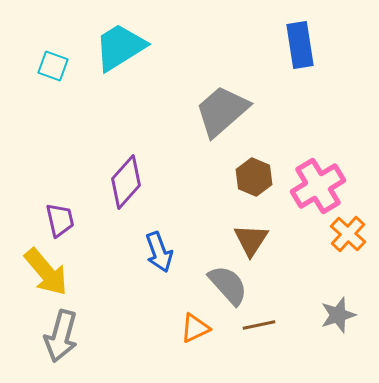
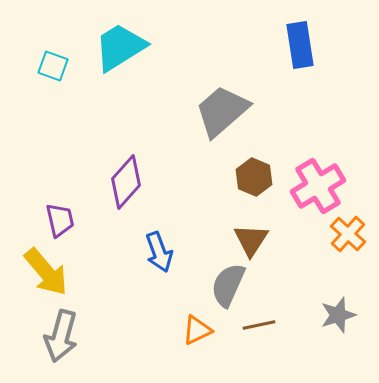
gray semicircle: rotated 114 degrees counterclockwise
orange triangle: moved 2 px right, 2 px down
